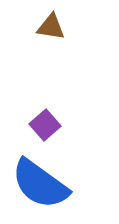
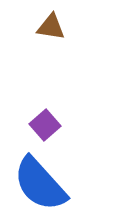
blue semicircle: rotated 12 degrees clockwise
